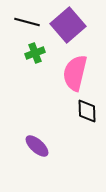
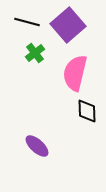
green cross: rotated 18 degrees counterclockwise
